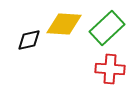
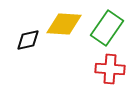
green rectangle: rotated 12 degrees counterclockwise
black diamond: moved 1 px left
